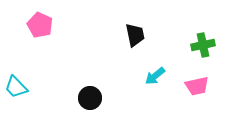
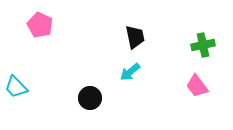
black trapezoid: moved 2 px down
cyan arrow: moved 25 px left, 4 px up
pink trapezoid: rotated 65 degrees clockwise
